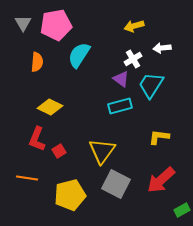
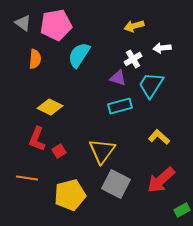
gray triangle: rotated 24 degrees counterclockwise
orange semicircle: moved 2 px left, 3 px up
purple triangle: moved 3 px left, 1 px up; rotated 18 degrees counterclockwise
yellow L-shape: rotated 35 degrees clockwise
